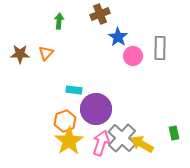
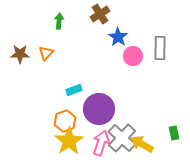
brown cross: rotated 12 degrees counterclockwise
cyan rectangle: rotated 28 degrees counterclockwise
purple circle: moved 3 px right
